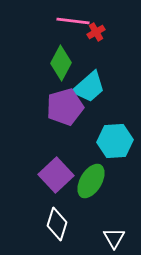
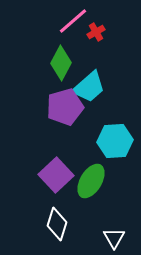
pink line: rotated 48 degrees counterclockwise
